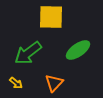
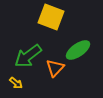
yellow square: rotated 20 degrees clockwise
green arrow: moved 3 px down
orange triangle: moved 1 px right, 15 px up
